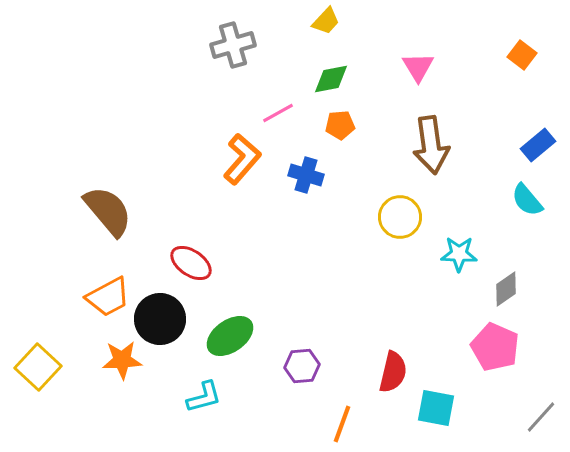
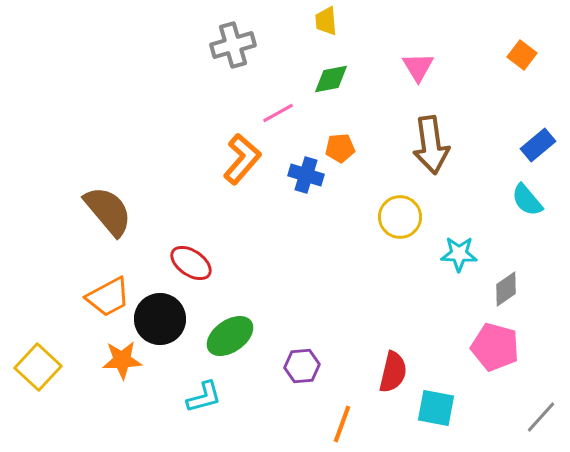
yellow trapezoid: rotated 132 degrees clockwise
orange pentagon: moved 23 px down
pink pentagon: rotated 9 degrees counterclockwise
